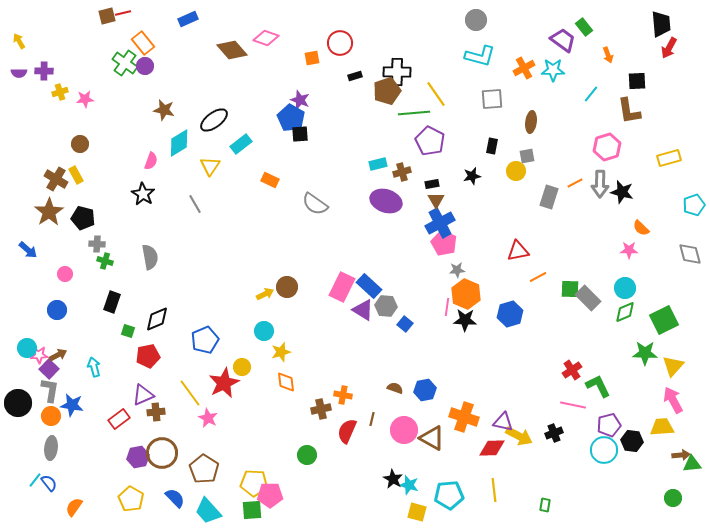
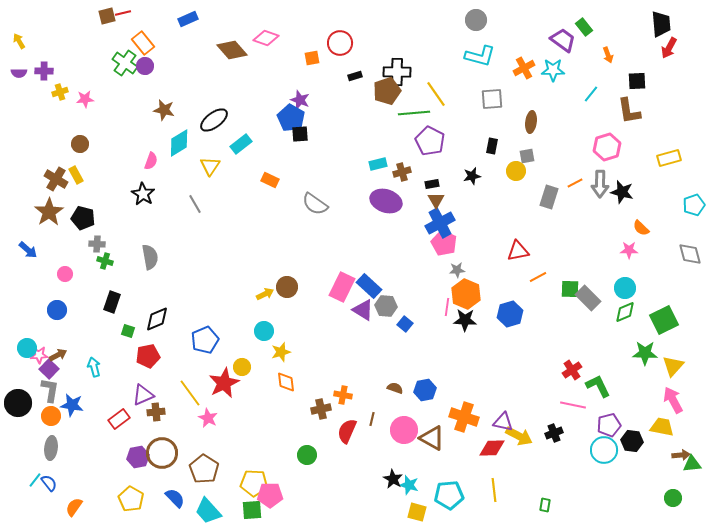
yellow trapezoid at (662, 427): rotated 15 degrees clockwise
